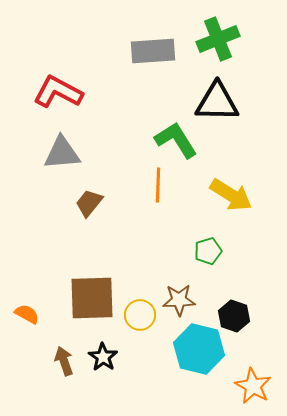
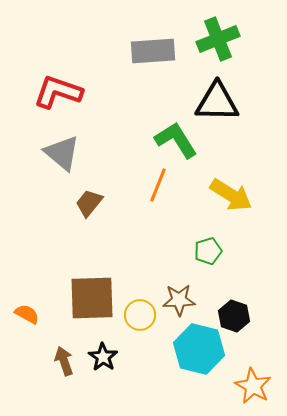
red L-shape: rotated 9 degrees counterclockwise
gray triangle: rotated 45 degrees clockwise
orange line: rotated 20 degrees clockwise
